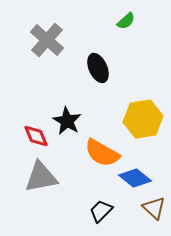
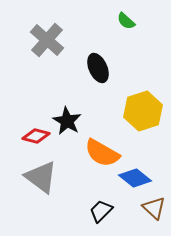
green semicircle: rotated 84 degrees clockwise
yellow hexagon: moved 8 px up; rotated 9 degrees counterclockwise
red diamond: rotated 52 degrees counterclockwise
gray triangle: rotated 48 degrees clockwise
